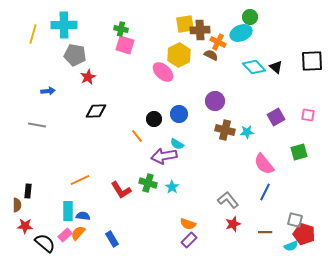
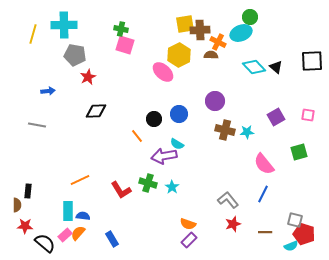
brown semicircle at (211, 55): rotated 24 degrees counterclockwise
blue line at (265, 192): moved 2 px left, 2 px down
